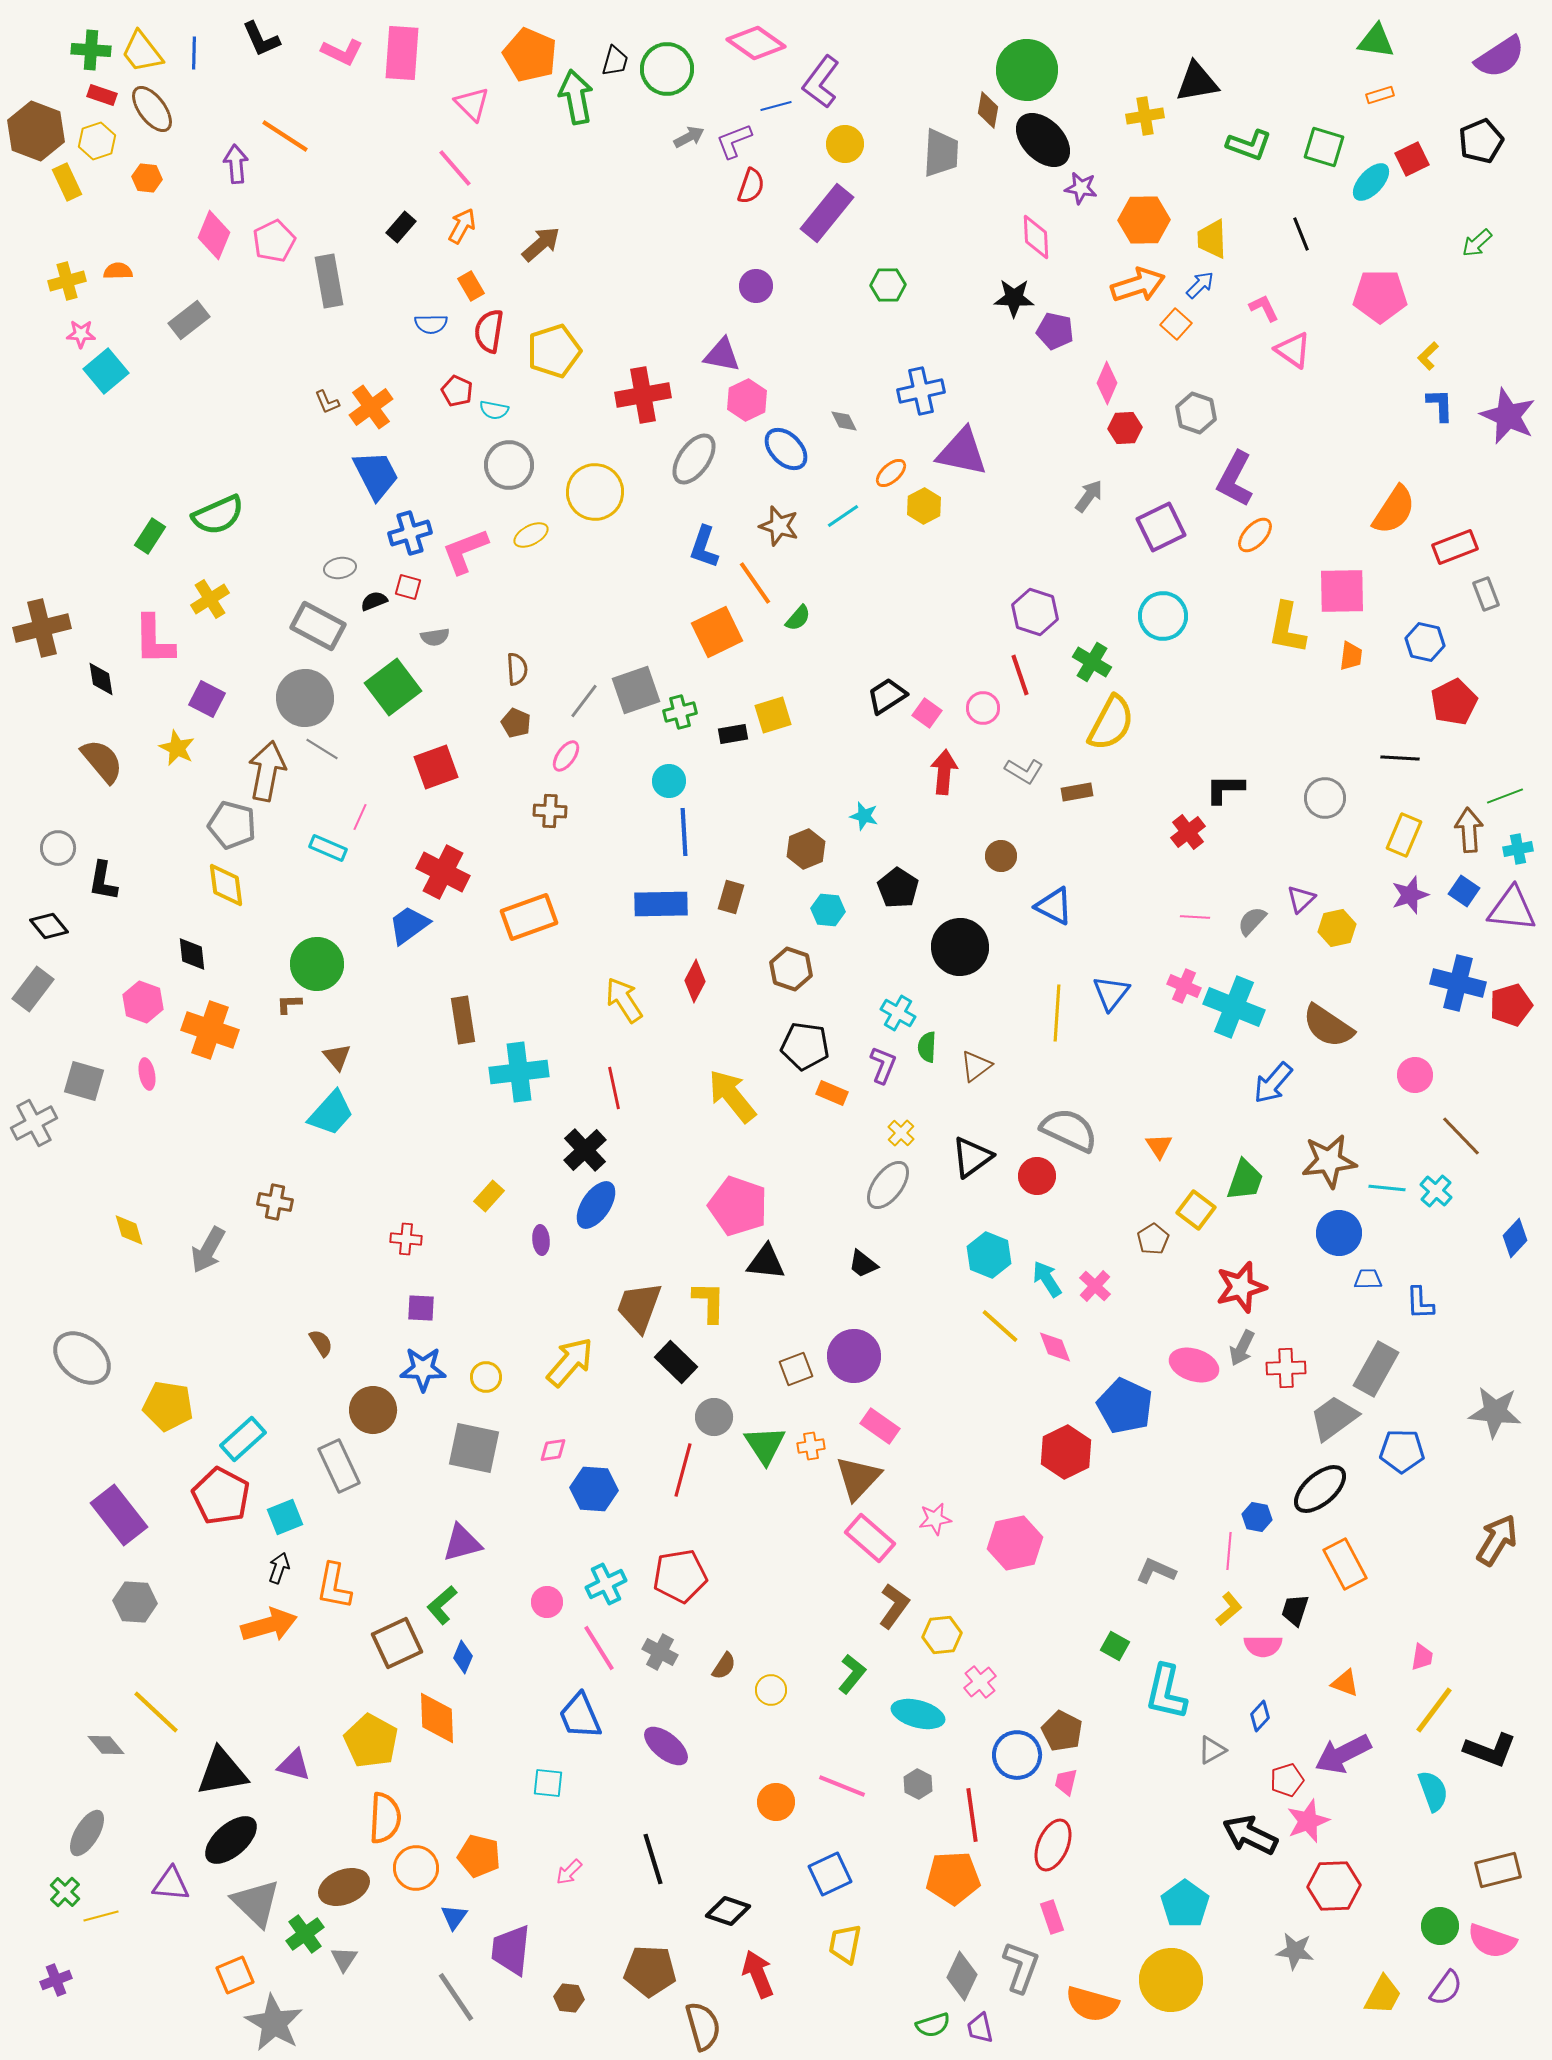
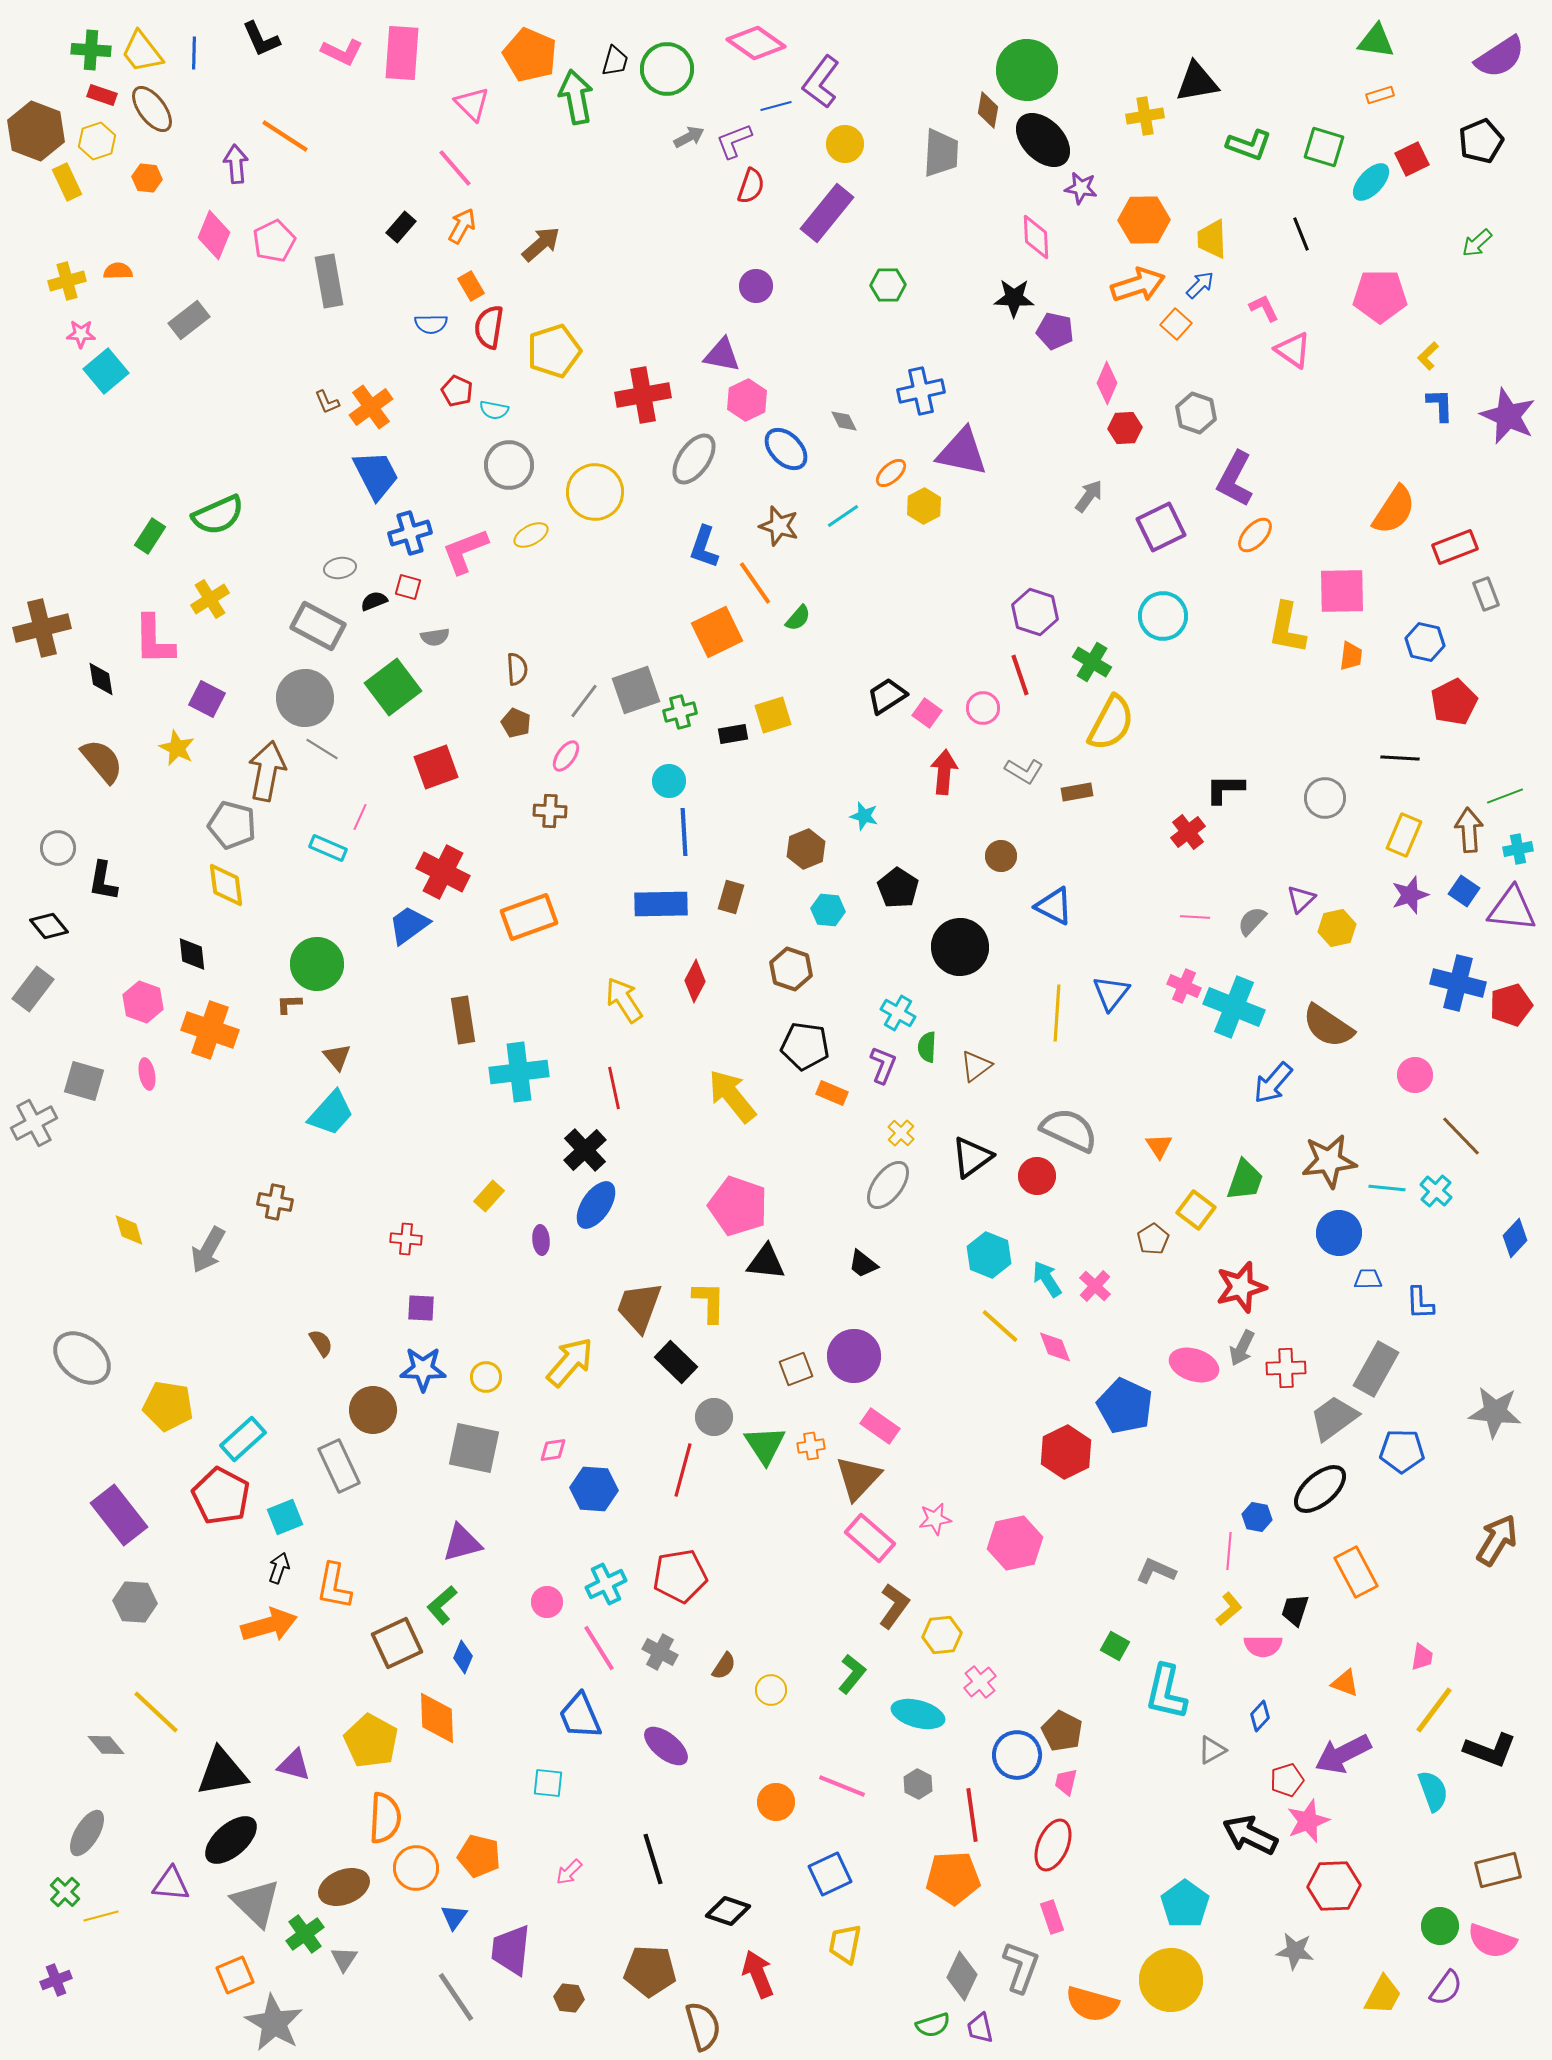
red semicircle at (489, 331): moved 4 px up
orange rectangle at (1345, 1564): moved 11 px right, 8 px down
